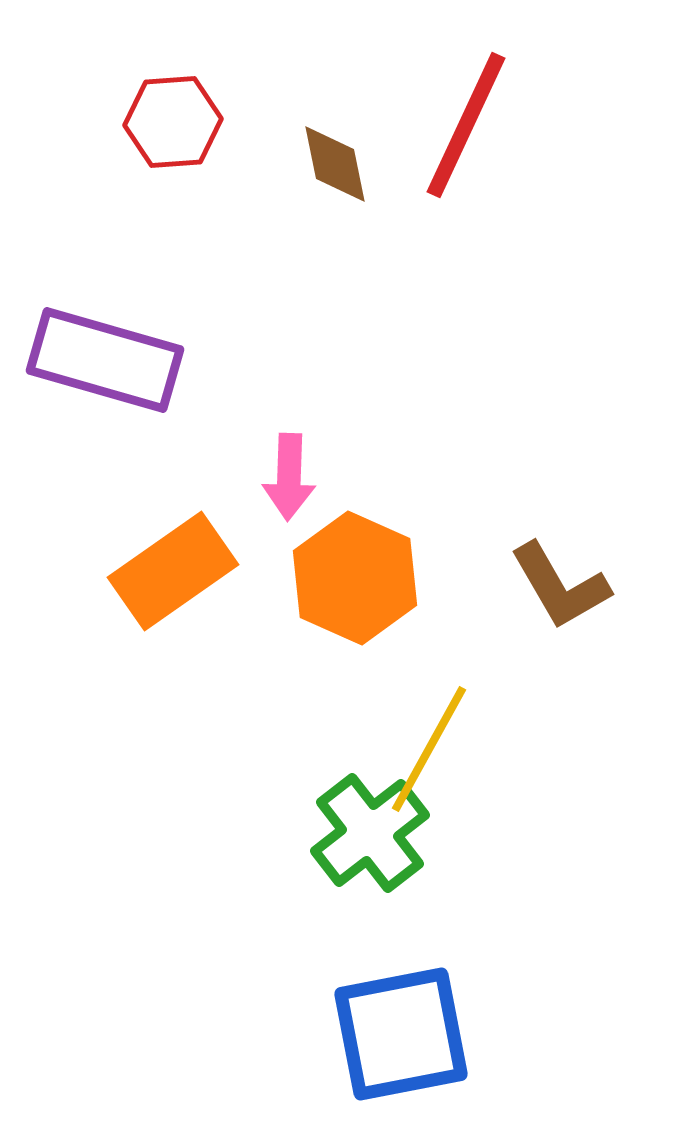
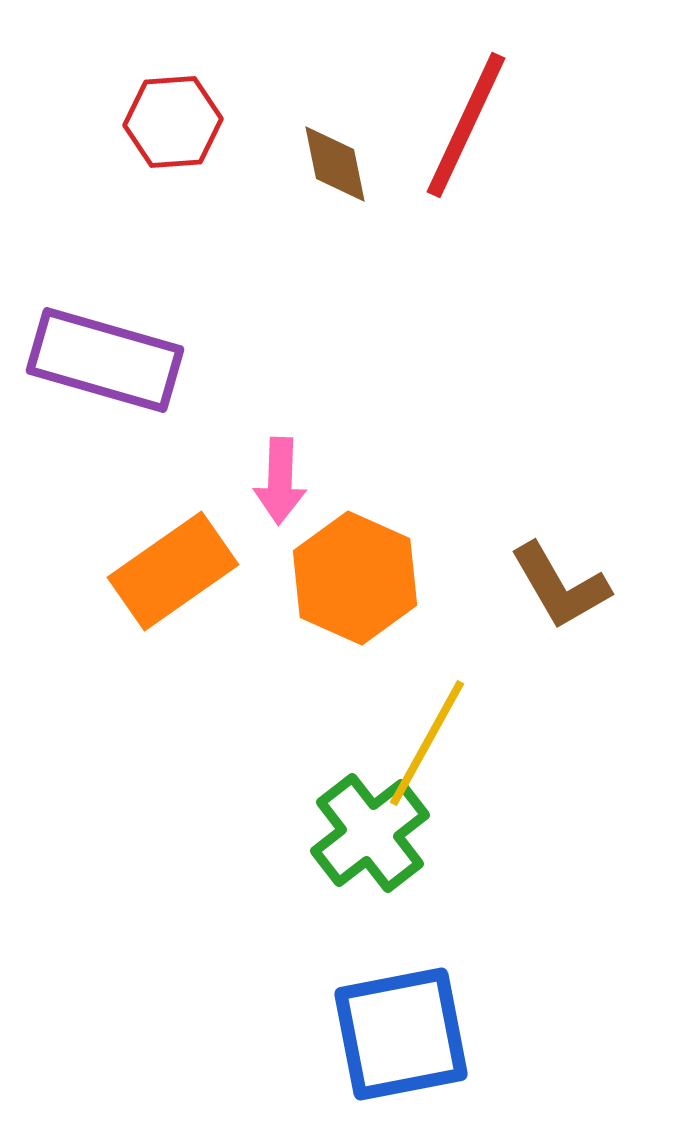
pink arrow: moved 9 px left, 4 px down
yellow line: moved 2 px left, 6 px up
